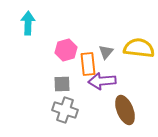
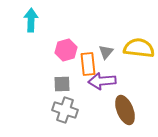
cyan arrow: moved 3 px right, 3 px up
